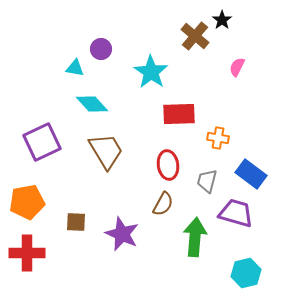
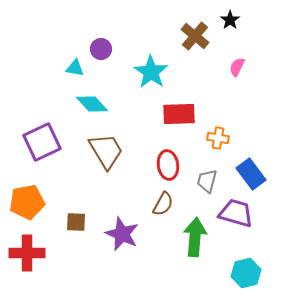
black star: moved 8 px right
blue rectangle: rotated 16 degrees clockwise
